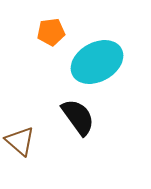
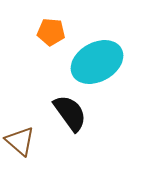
orange pentagon: rotated 12 degrees clockwise
black semicircle: moved 8 px left, 4 px up
